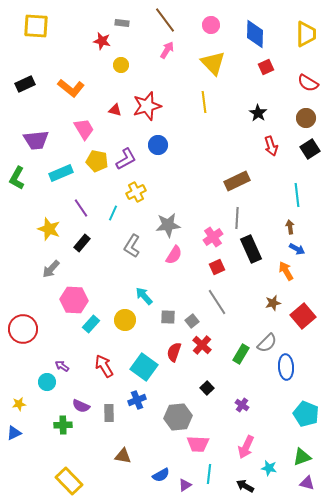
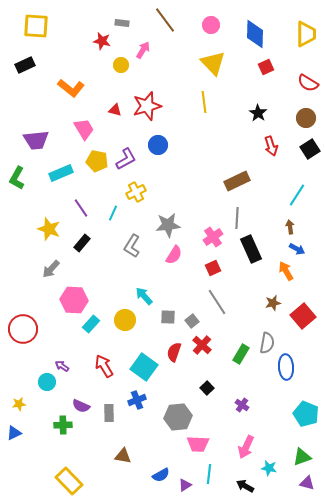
pink arrow at (167, 50): moved 24 px left
black rectangle at (25, 84): moved 19 px up
cyan line at (297, 195): rotated 40 degrees clockwise
red square at (217, 267): moved 4 px left, 1 px down
gray semicircle at (267, 343): rotated 35 degrees counterclockwise
